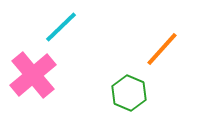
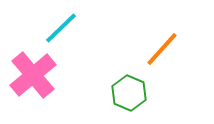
cyan line: moved 1 px down
